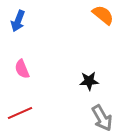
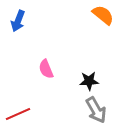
pink semicircle: moved 24 px right
red line: moved 2 px left, 1 px down
gray arrow: moved 6 px left, 8 px up
